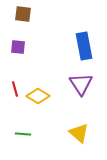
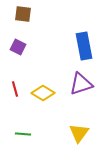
purple square: rotated 21 degrees clockwise
purple triangle: rotated 45 degrees clockwise
yellow diamond: moved 5 px right, 3 px up
yellow triangle: rotated 25 degrees clockwise
